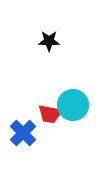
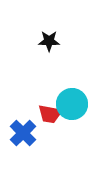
cyan circle: moved 1 px left, 1 px up
